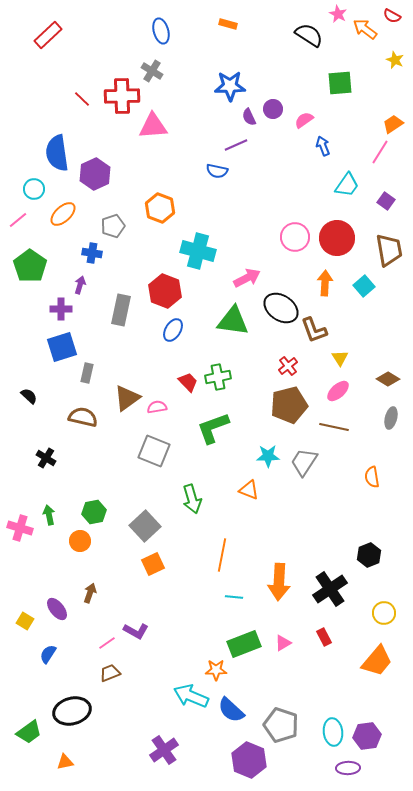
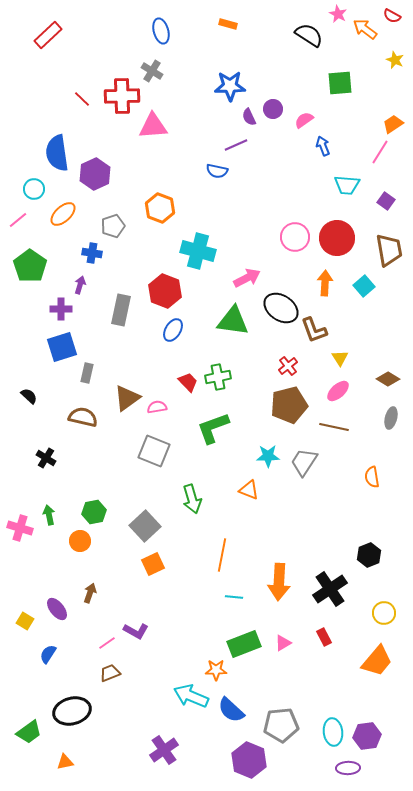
cyan trapezoid at (347, 185): rotated 60 degrees clockwise
gray pentagon at (281, 725): rotated 24 degrees counterclockwise
